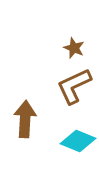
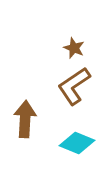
brown L-shape: rotated 9 degrees counterclockwise
cyan diamond: moved 1 px left, 2 px down
